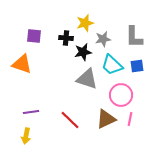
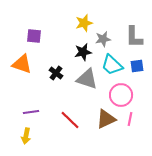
yellow star: moved 1 px left
black cross: moved 10 px left, 35 px down; rotated 32 degrees clockwise
